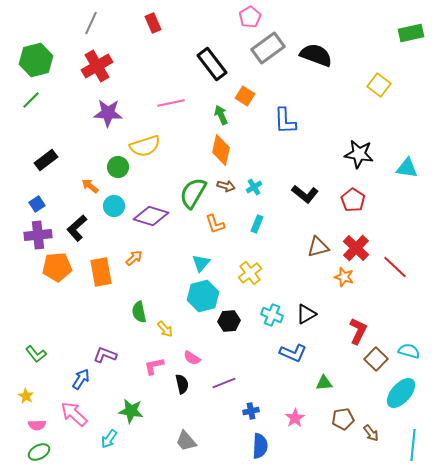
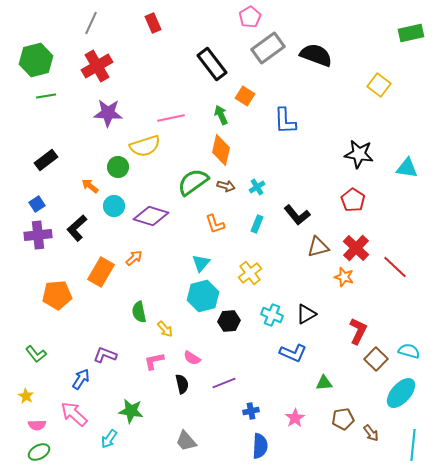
green line at (31, 100): moved 15 px right, 4 px up; rotated 36 degrees clockwise
pink line at (171, 103): moved 15 px down
cyan cross at (254, 187): moved 3 px right
green semicircle at (193, 193): moved 11 px up; rotated 24 degrees clockwise
black L-shape at (305, 194): moved 8 px left, 21 px down; rotated 12 degrees clockwise
orange pentagon at (57, 267): moved 28 px down
orange rectangle at (101, 272): rotated 40 degrees clockwise
pink L-shape at (154, 366): moved 5 px up
